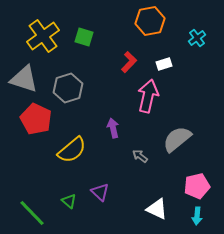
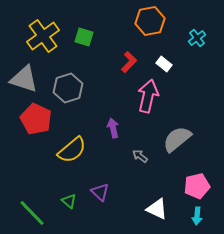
white rectangle: rotated 56 degrees clockwise
